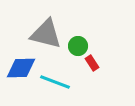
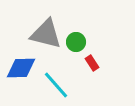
green circle: moved 2 px left, 4 px up
cyan line: moved 1 px right, 3 px down; rotated 28 degrees clockwise
